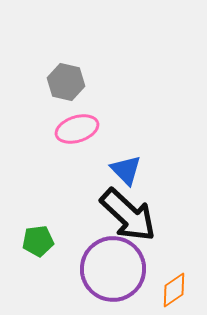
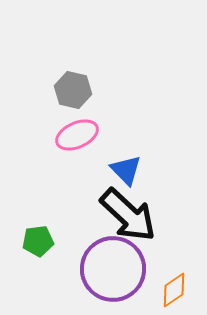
gray hexagon: moved 7 px right, 8 px down
pink ellipse: moved 6 px down; rotated 6 degrees counterclockwise
